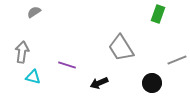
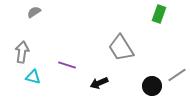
green rectangle: moved 1 px right
gray line: moved 15 px down; rotated 12 degrees counterclockwise
black circle: moved 3 px down
